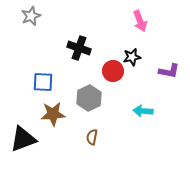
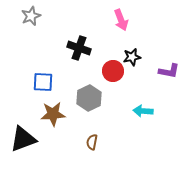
pink arrow: moved 19 px left, 1 px up
brown semicircle: moved 5 px down
